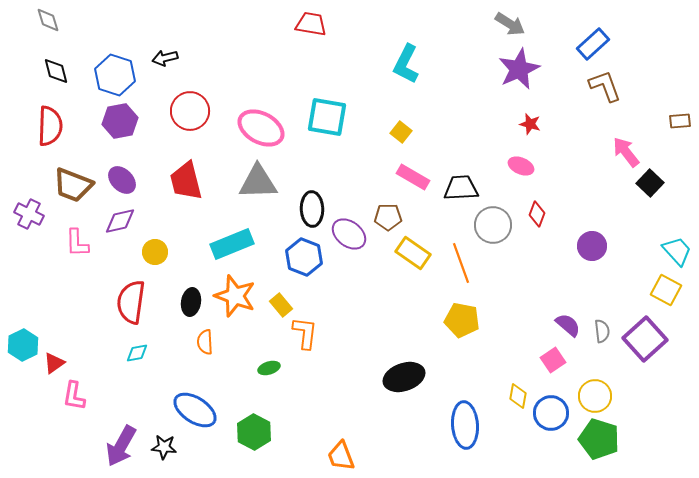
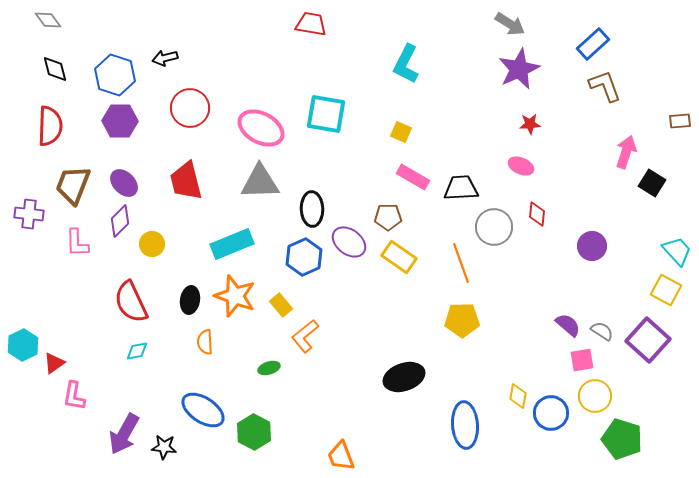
gray diamond at (48, 20): rotated 20 degrees counterclockwise
black diamond at (56, 71): moved 1 px left, 2 px up
red circle at (190, 111): moved 3 px up
cyan square at (327, 117): moved 1 px left, 3 px up
purple hexagon at (120, 121): rotated 12 degrees clockwise
red star at (530, 124): rotated 20 degrees counterclockwise
yellow square at (401, 132): rotated 15 degrees counterclockwise
pink arrow at (626, 152): rotated 56 degrees clockwise
purple ellipse at (122, 180): moved 2 px right, 3 px down
gray triangle at (258, 182): moved 2 px right
black square at (650, 183): moved 2 px right; rotated 12 degrees counterclockwise
brown trapezoid at (73, 185): rotated 90 degrees clockwise
purple cross at (29, 214): rotated 20 degrees counterclockwise
red diamond at (537, 214): rotated 15 degrees counterclockwise
purple diamond at (120, 221): rotated 32 degrees counterclockwise
gray circle at (493, 225): moved 1 px right, 2 px down
purple ellipse at (349, 234): moved 8 px down
yellow circle at (155, 252): moved 3 px left, 8 px up
yellow rectangle at (413, 253): moved 14 px left, 4 px down
blue hexagon at (304, 257): rotated 15 degrees clockwise
red semicircle at (131, 302): rotated 33 degrees counterclockwise
black ellipse at (191, 302): moved 1 px left, 2 px up
yellow pentagon at (462, 320): rotated 12 degrees counterclockwise
gray semicircle at (602, 331): rotated 50 degrees counterclockwise
orange L-shape at (305, 333): moved 3 px down; rotated 136 degrees counterclockwise
purple square at (645, 339): moved 3 px right, 1 px down; rotated 6 degrees counterclockwise
cyan diamond at (137, 353): moved 2 px up
pink square at (553, 360): moved 29 px right; rotated 25 degrees clockwise
blue ellipse at (195, 410): moved 8 px right
green pentagon at (599, 439): moved 23 px right
purple arrow at (121, 446): moved 3 px right, 12 px up
